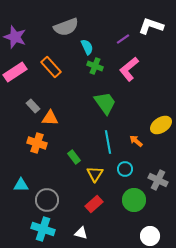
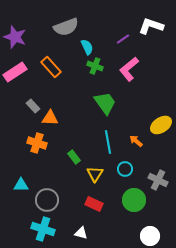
red rectangle: rotated 66 degrees clockwise
